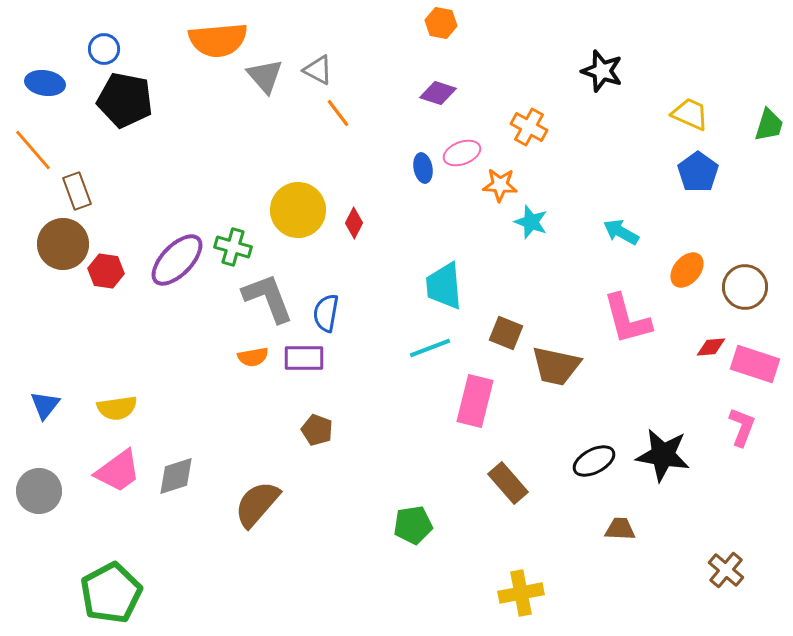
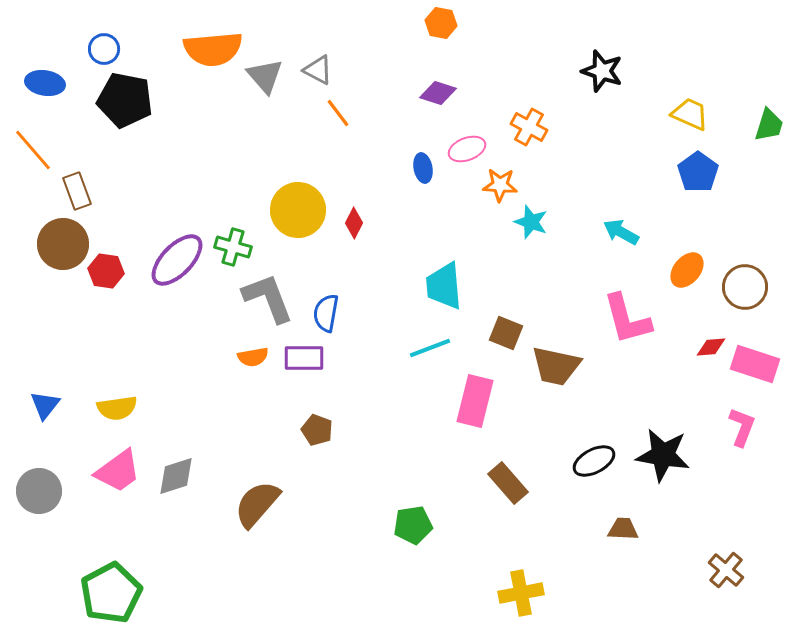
orange semicircle at (218, 40): moved 5 px left, 9 px down
pink ellipse at (462, 153): moved 5 px right, 4 px up
brown trapezoid at (620, 529): moved 3 px right
